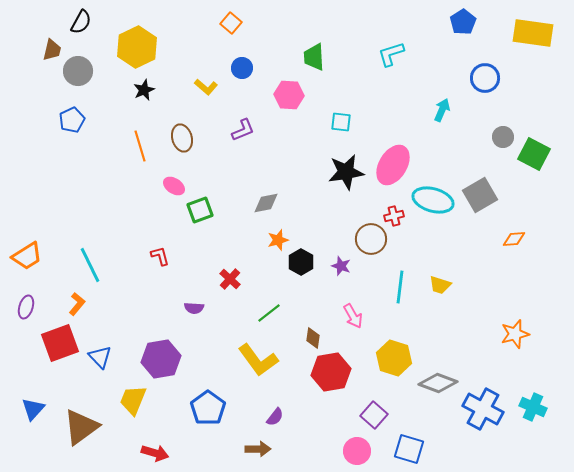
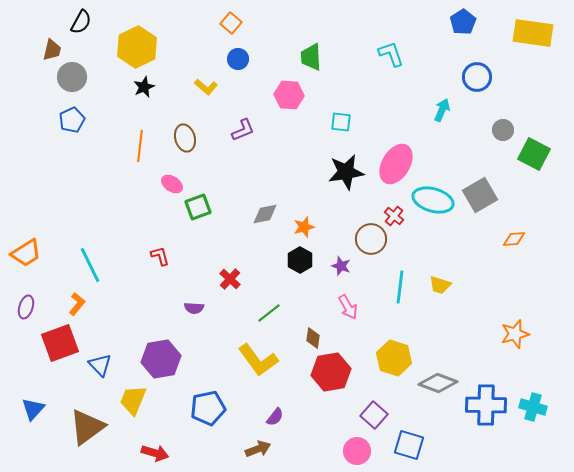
cyan L-shape at (391, 54): rotated 88 degrees clockwise
green trapezoid at (314, 57): moved 3 px left
blue circle at (242, 68): moved 4 px left, 9 px up
gray circle at (78, 71): moved 6 px left, 6 px down
blue circle at (485, 78): moved 8 px left, 1 px up
black star at (144, 90): moved 3 px up
gray circle at (503, 137): moved 7 px up
brown ellipse at (182, 138): moved 3 px right
orange line at (140, 146): rotated 24 degrees clockwise
pink ellipse at (393, 165): moved 3 px right, 1 px up
pink ellipse at (174, 186): moved 2 px left, 2 px up
gray diamond at (266, 203): moved 1 px left, 11 px down
green square at (200, 210): moved 2 px left, 3 px up
red cross at (394, 216): rotated 36 degrees counterclockwise
orange star at (278, 240): moved 26 px right, 13 px up
orange trapezoid at (27, 256): moved 1 px left, 3 px up
black hexagon at (301, 262): moved 1 px left, 2 px up
pink arrow at (353, 316): moved 5 px left, 9 px up
blue triangle at (100, 357): moved 8 px down
cyan cross at (533, 407): rotated 8 degrees counterclockwise
blue pentagon at (208, 408): rotated 24 degrees clockwise
blue cross at (483, 409): moved 3 px right, 4 px up; rotated 27 degrees counterclockwise
brown triangle at (81, 427): moved 6 px right
brown arrow at (258, 449): rotated 20 degrees counterclockwise
blue square at (409, 449): moved 4 px up
